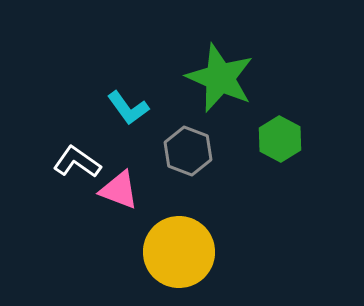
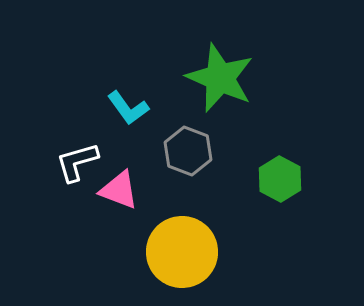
green hexagon: moved 40 px down
white L-shape: rotated 51 degrees counterclockwise
yellow circle: moved 3 px right
